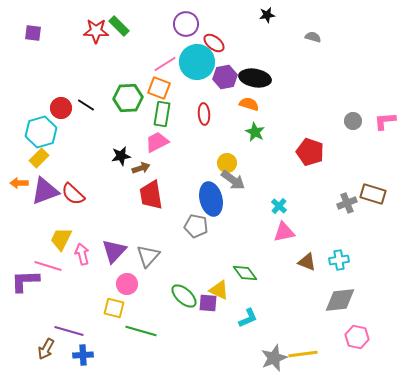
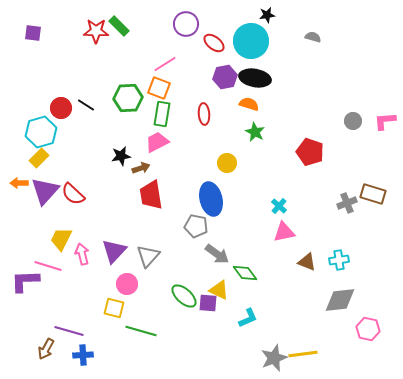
cyan circle at (197, 62): moved 54 px right, 21 px up
gray arrow at (233, 180): moved 16 px left, 74 px down
purple triangle at (45, 191): rotated 28 degrees counterclockwise
pink hexagon at (357, 337): moved 11 px right, 8 px up
